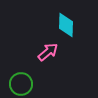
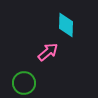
green circle: moved 3 px right, 1 px up
